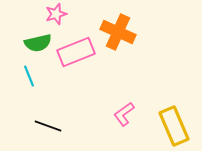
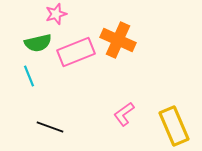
orange cross: moved 8 px down
black line: moved 2 px right, 1 px down
